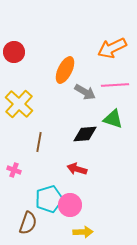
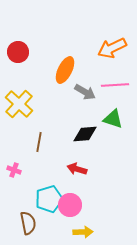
red circle: moved 4 px right
brown semicircle: rotated 30 degrees counterclockwise
